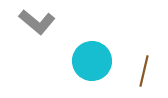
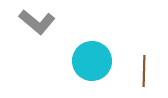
brown line: rotated 12 degrees counterclockwise
